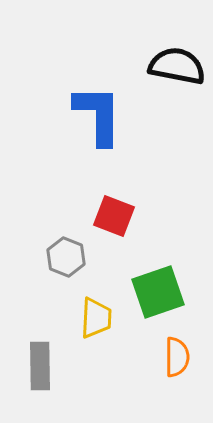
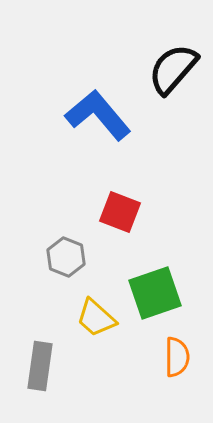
black semicircle: moved 4 px left, 3 px down; rotated 60 degrees counterclockwise
blue L-shape: rotated 40 degrees counterclockwise
red square: moved 6 px right, 4 px up
green square: moved 3 px left, 1 px down
yellow trapezoid: rotated 129 degrees clockwise
gray rectangle: rotated 9 degrees clockwise
